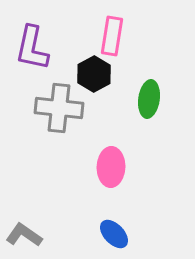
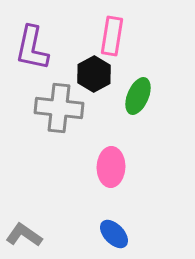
green ellipse: moved 11 px left, 3 px up; rotated 15 degrees clockwise
